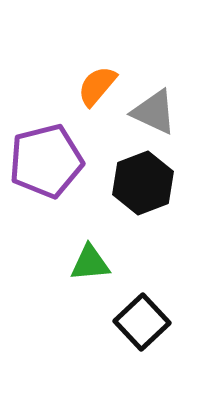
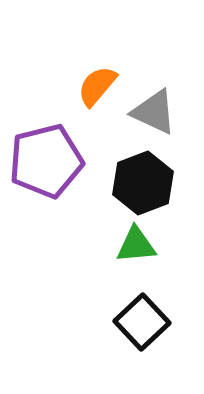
green triangle: moved 46 px right, 18 px up
